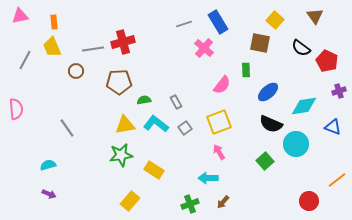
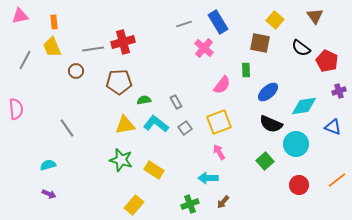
green star at (121, 155): moved 5 px down; rotated 25 degrees clockwise
yellow rectangle at (130, 201): moved 4 px right, 4 px down
red circle at (309, 201): moved 10 px left, 16 px up
